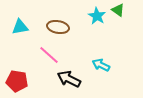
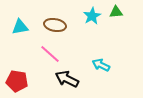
green triangle: moved 2 px left, 2 px down; rotated 40 degrees counterclockwise
cyan star: moved 5 px left; rotated 12 degrees clockwise
brown ellipse: moved 3 px left, 2 px up
pink line: moved 1 px right, 1 px up
black arrow: moved 2 px left
